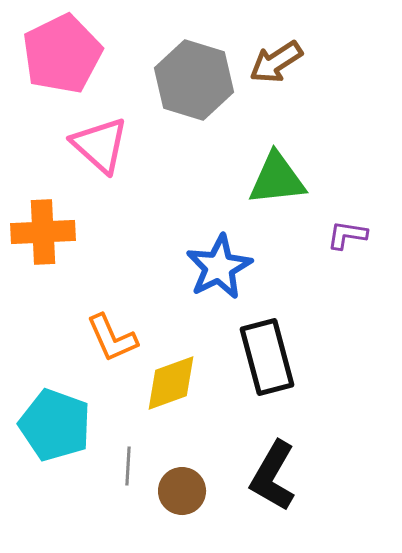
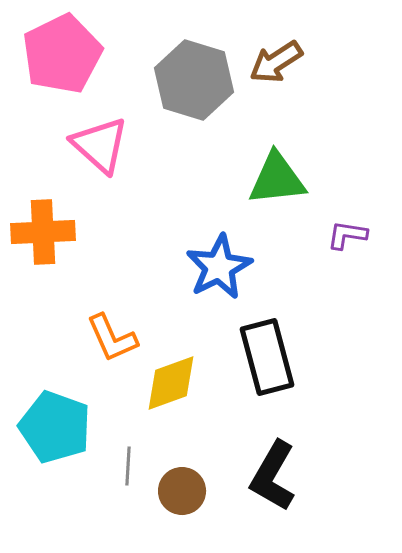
cyan pentagon: moved 2 px down
